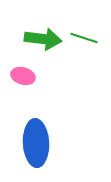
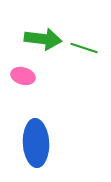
green line: moved 10 px down
